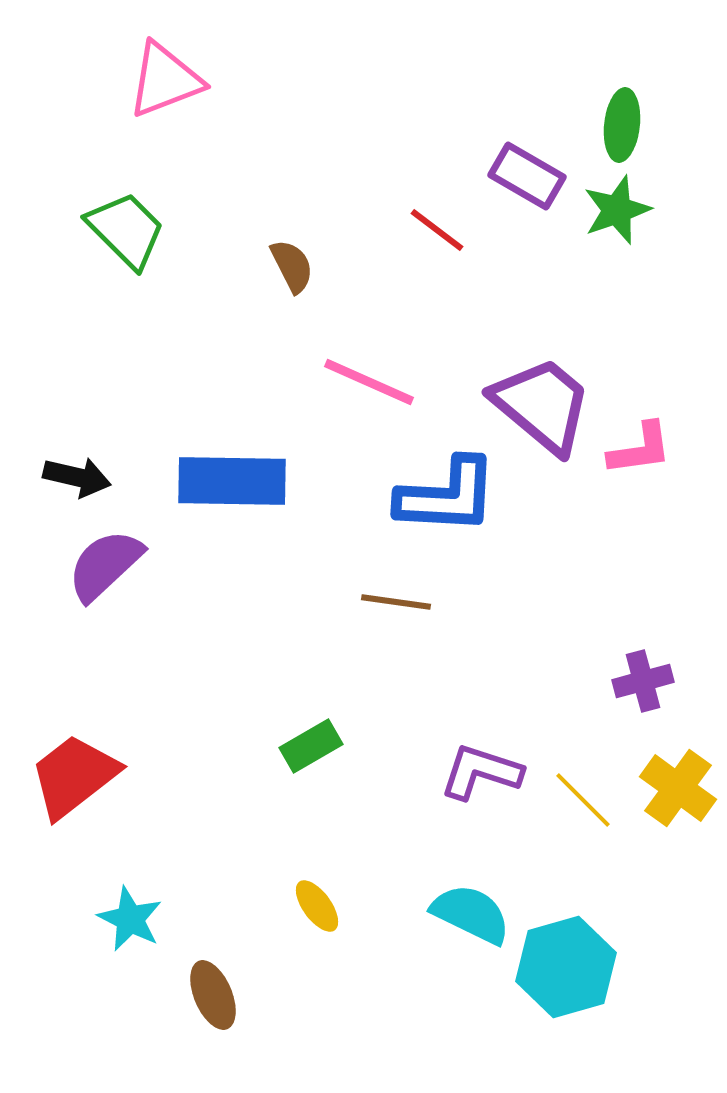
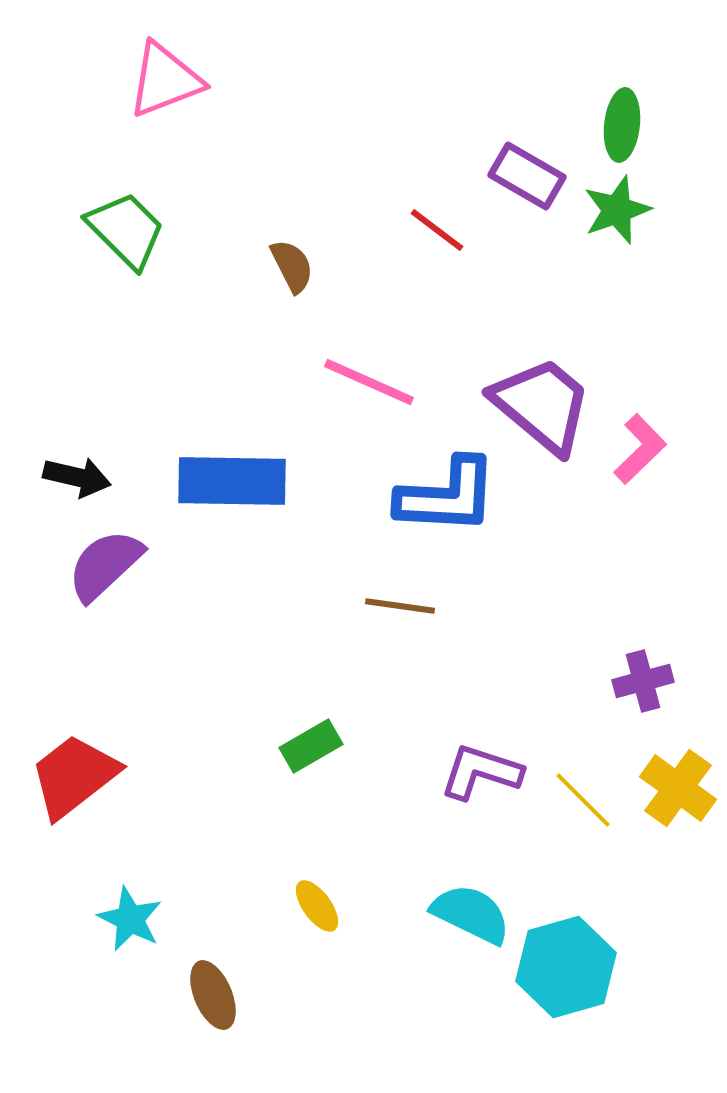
pink L-shape: rotated 36 degrees counterclockwise
brown line: moved 4 px right, 4 px down
